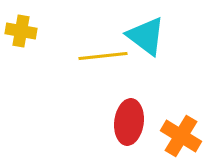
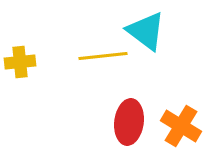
yellow cross: moved 1 px left, 31 px down; rotated 16 degrees counterclockwise
cyan triangle: moved 5 px up
orange cross: moved 10 px up
